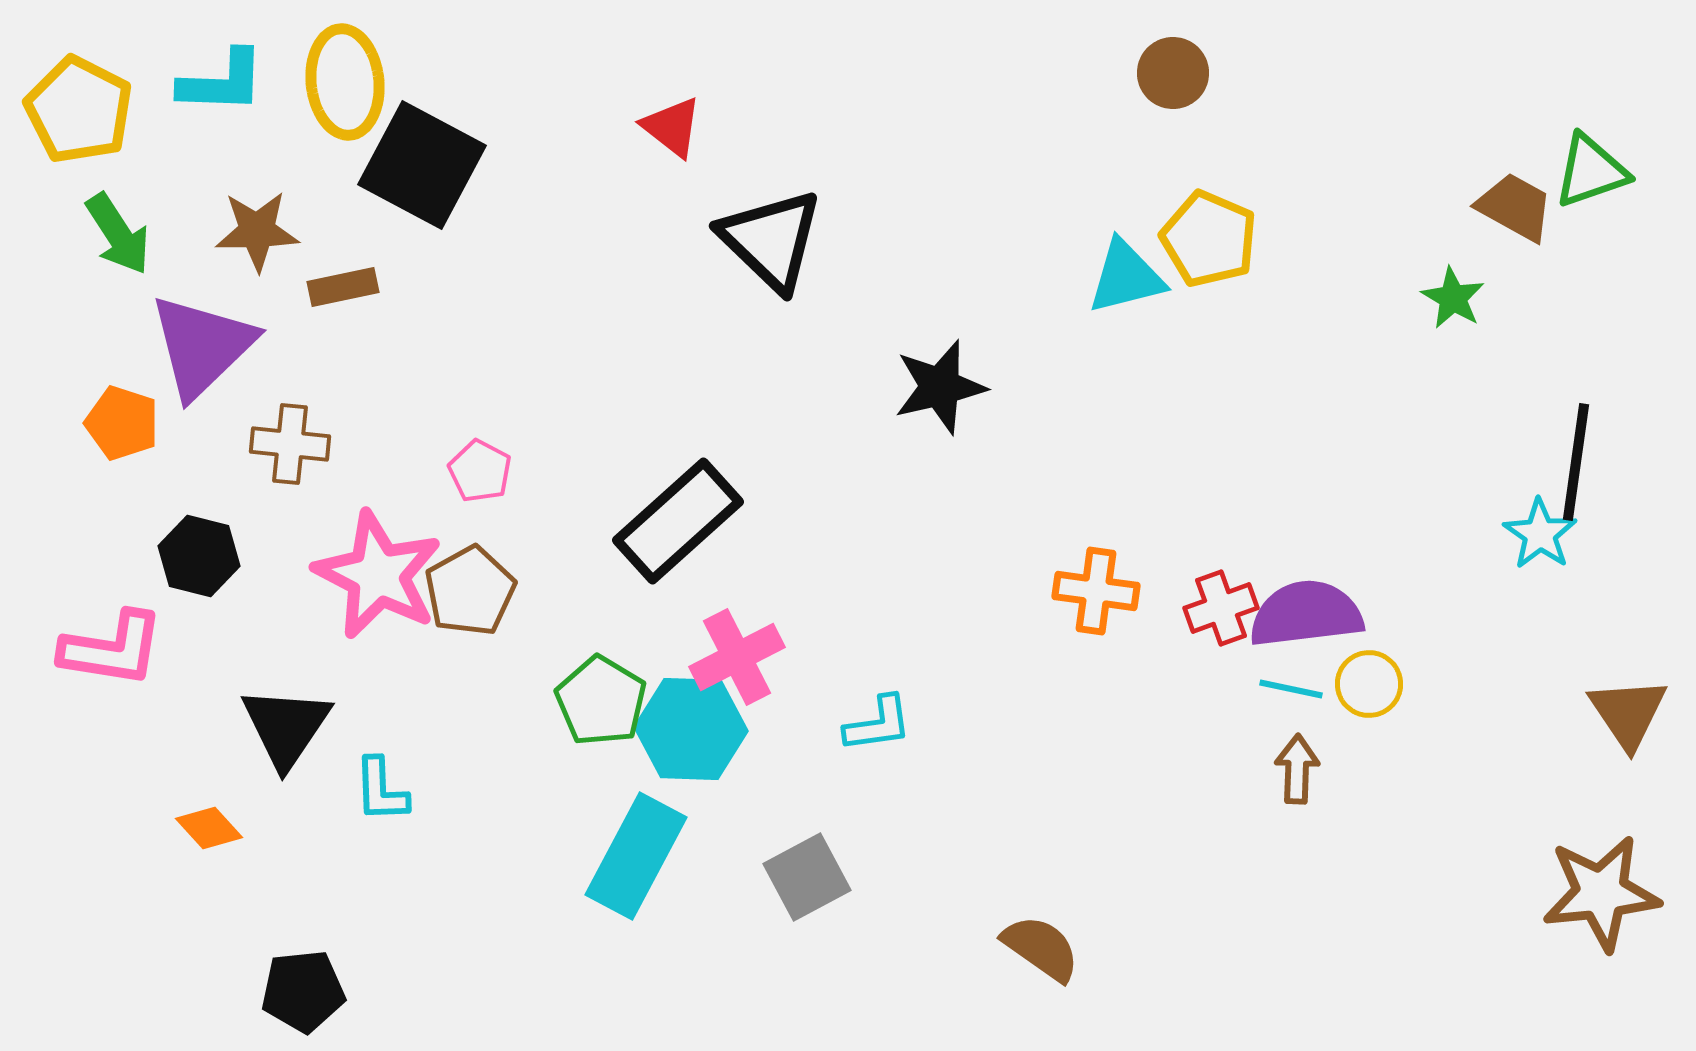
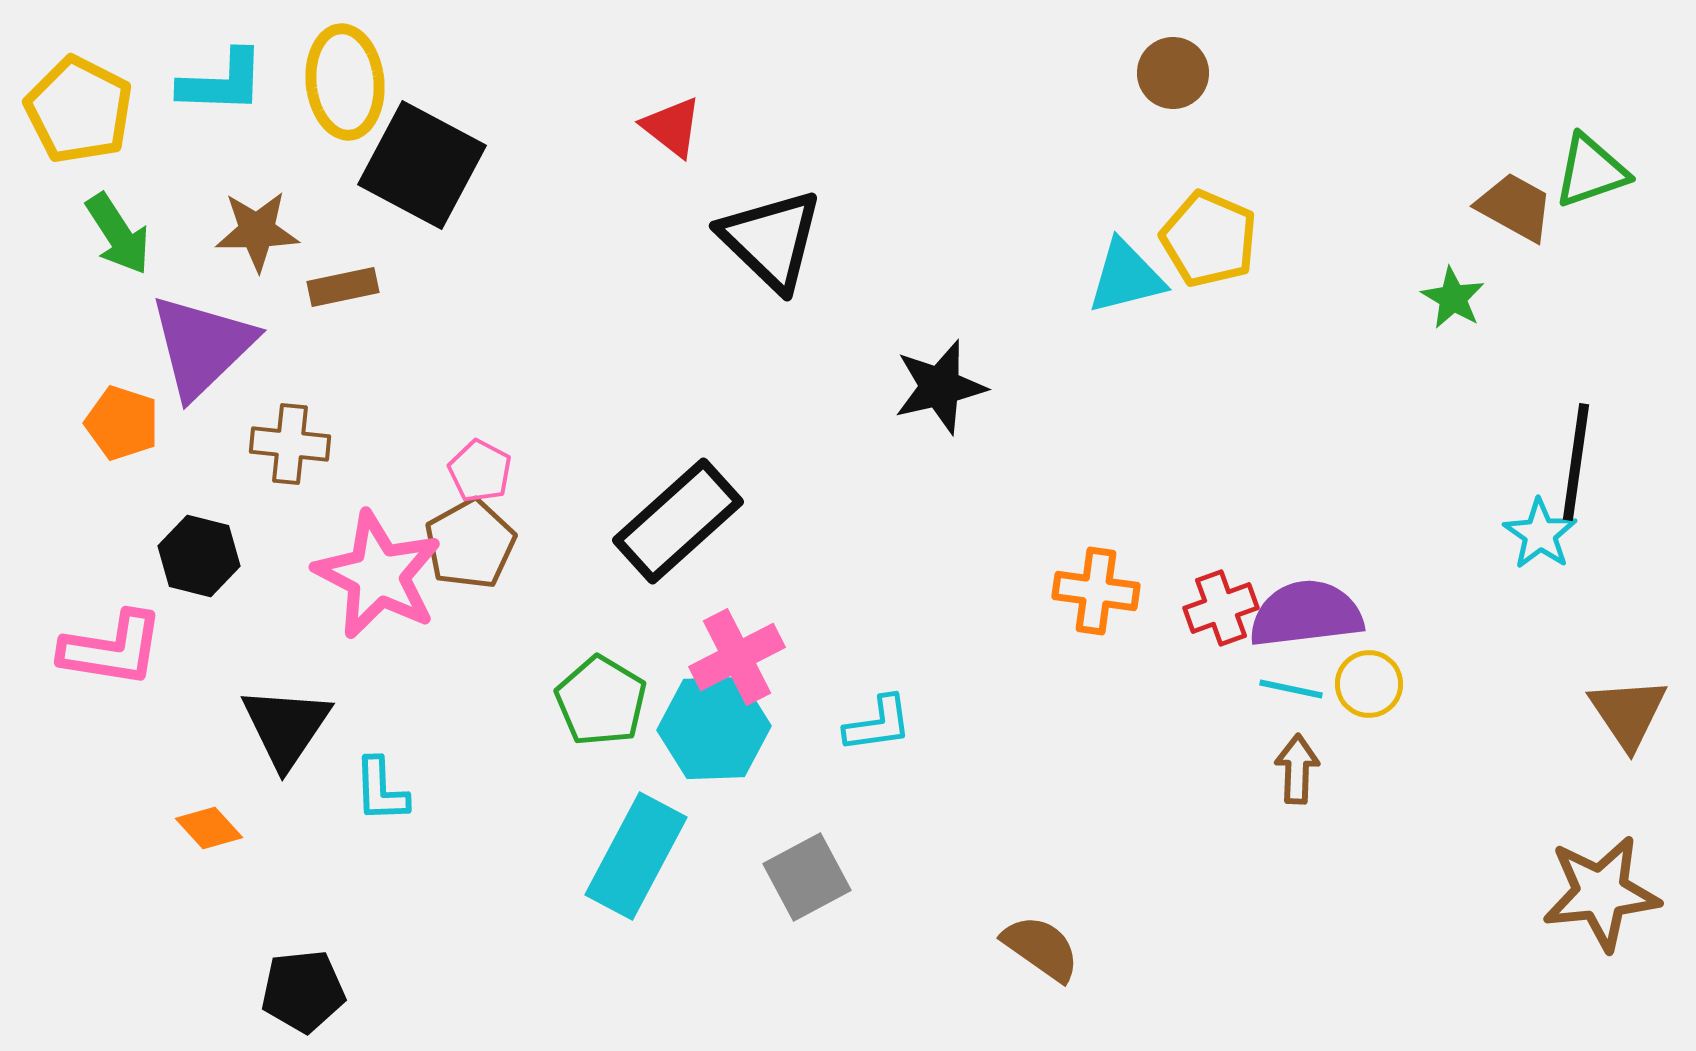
brown pentagon at (470, 591): moved 47 px up
cyan hexagon at (691, 729): moved 23 px right, 1 px up; rotated 4 degrees counterclockwise
